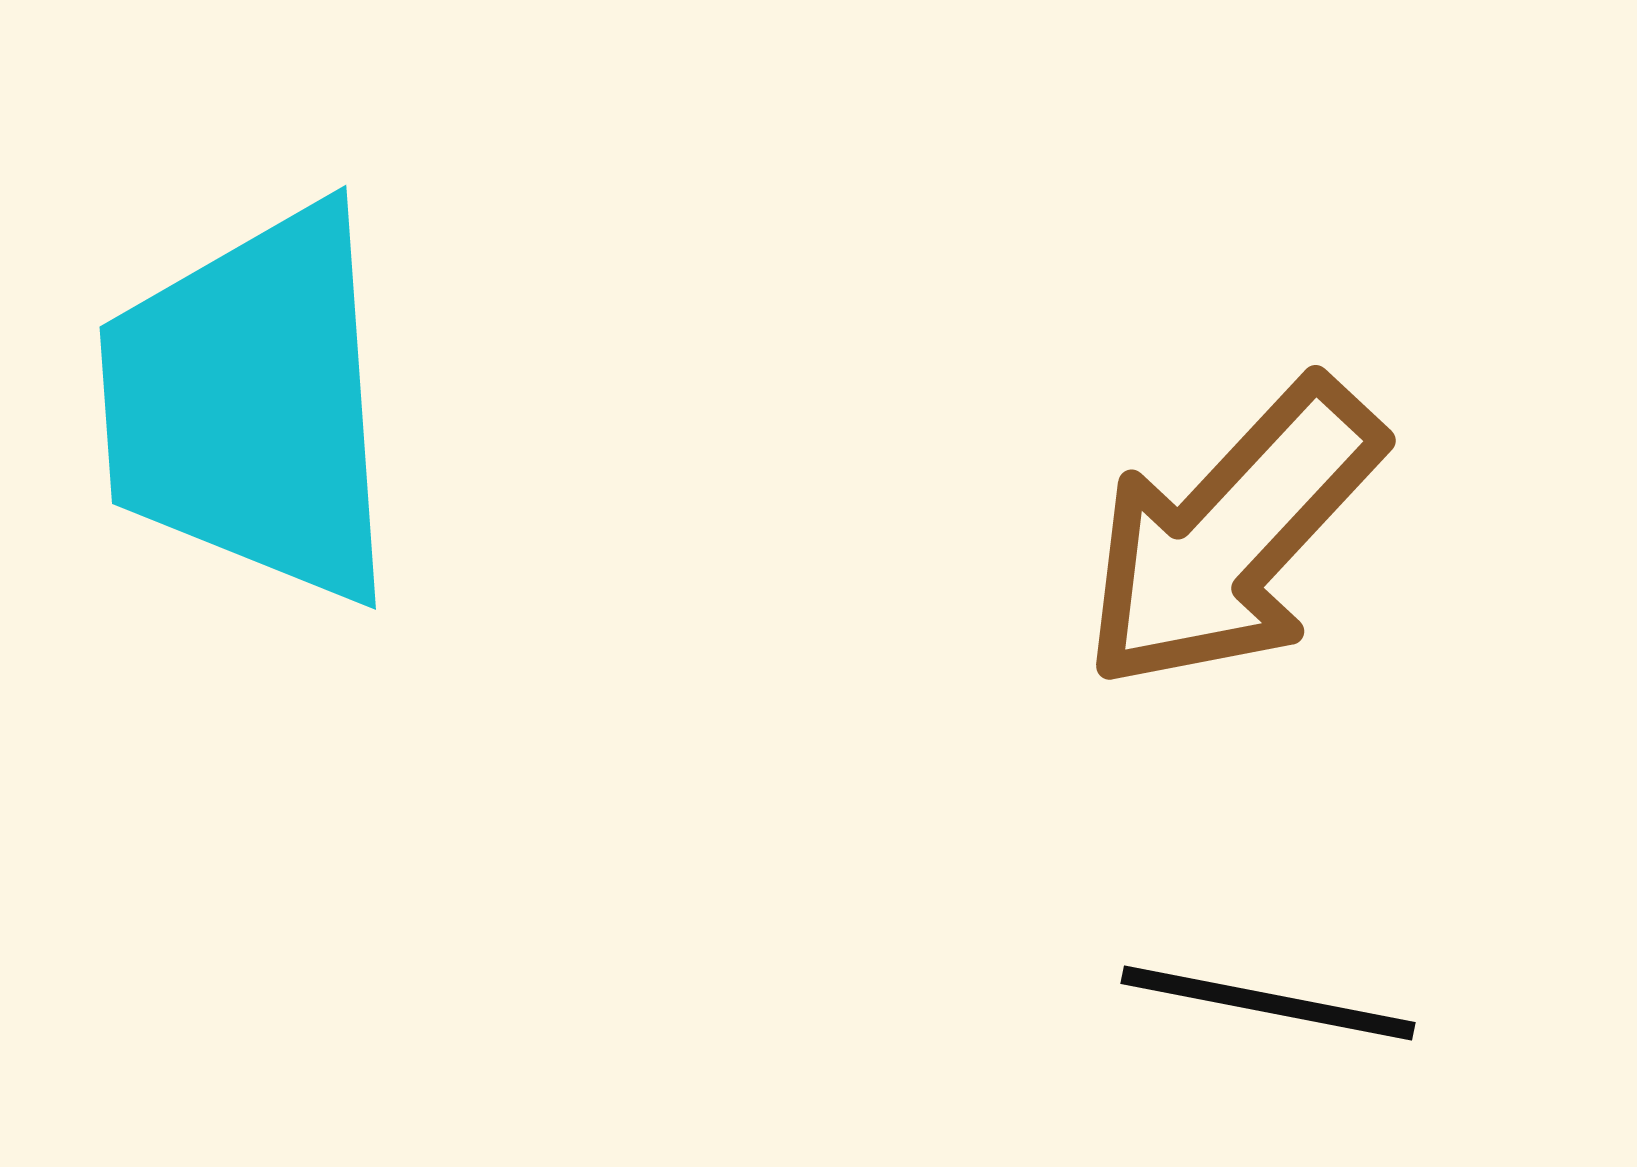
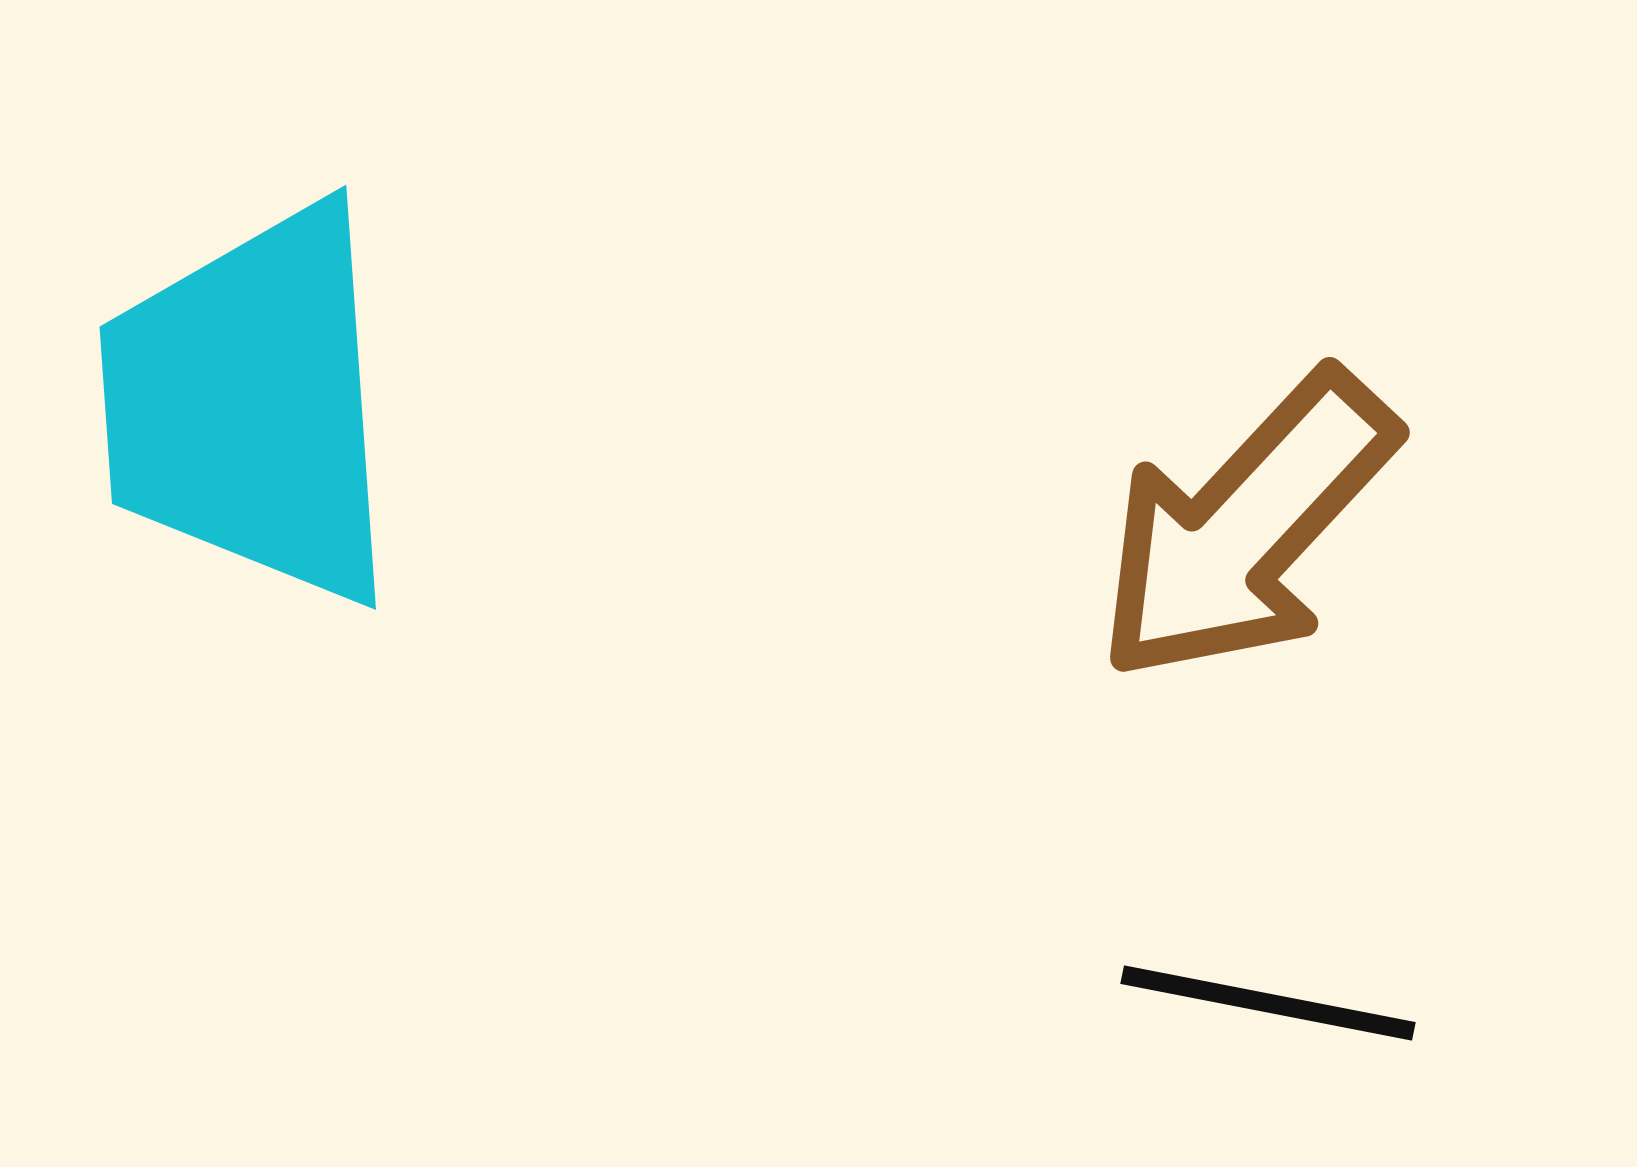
brown arrow: moved 14 px right, 8 px up
